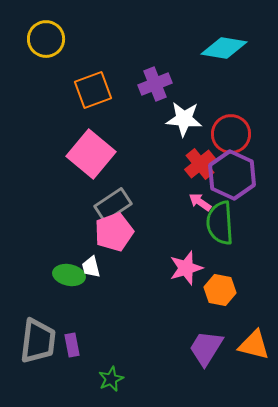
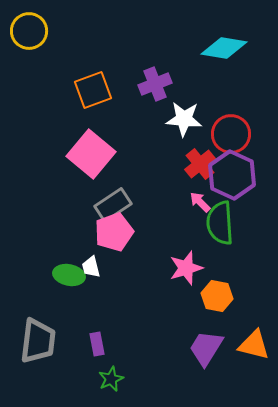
yellow circle: moved 17 px left, 8 px up
pink arrow: rotated 10 degrees clockwise
orange hexagon: moved 3 px left, 6 px down
purple rectangle: moved 25 px right, 1 px up
